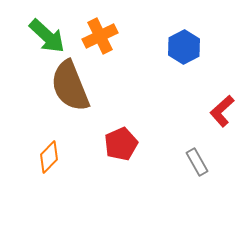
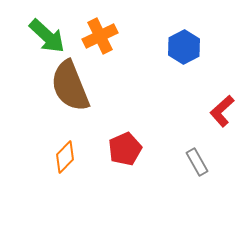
red pentagon: moved 4 px right, 5 px down
orange diamond: moved 16 px right
